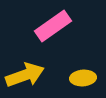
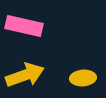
pink rectangle: moved 29 px left; rotated 48 degrees clockwise
